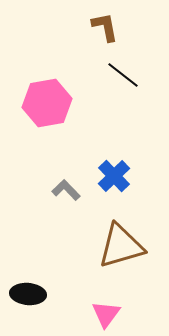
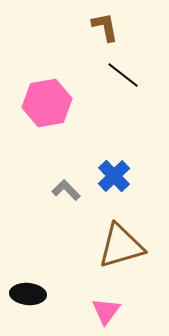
pink triangle: moved 3 px up
